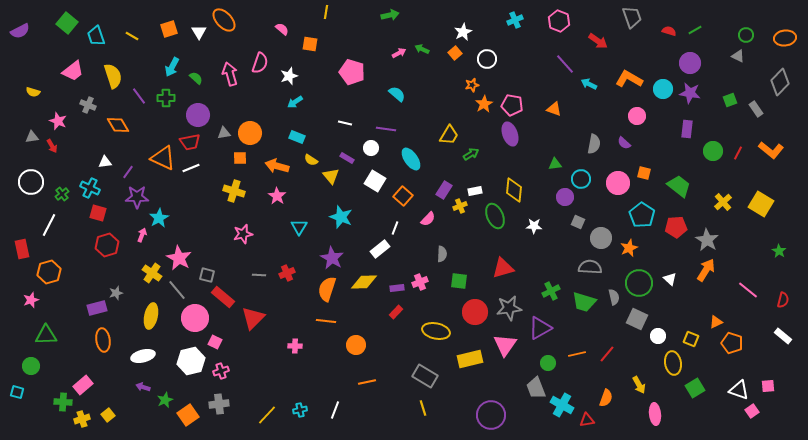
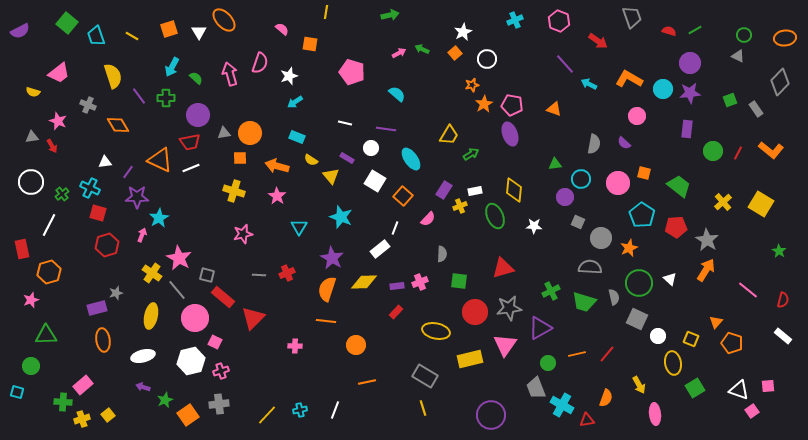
green circle at (746, 35): moved 2 px left
pink trapezoid at (73, 71): moved 14 px left, 2 px down
purple star at (690, 93): rotated 15 degrees counterclockwise
orange triangle at (163, 158): moved 3 px left, 2 px down
purple rectangle at (397, 288): moved 2 px up
orange triangle at (716, 322): rotated 24 degrees counterclockwise
